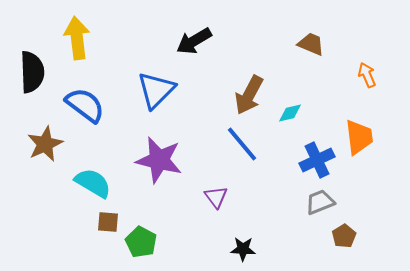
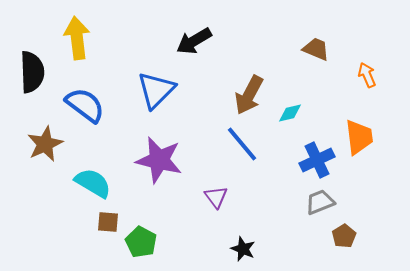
brown trapezoid: moved 5 px right, 5 px down
black star: rotated 20 degrees clockwise
